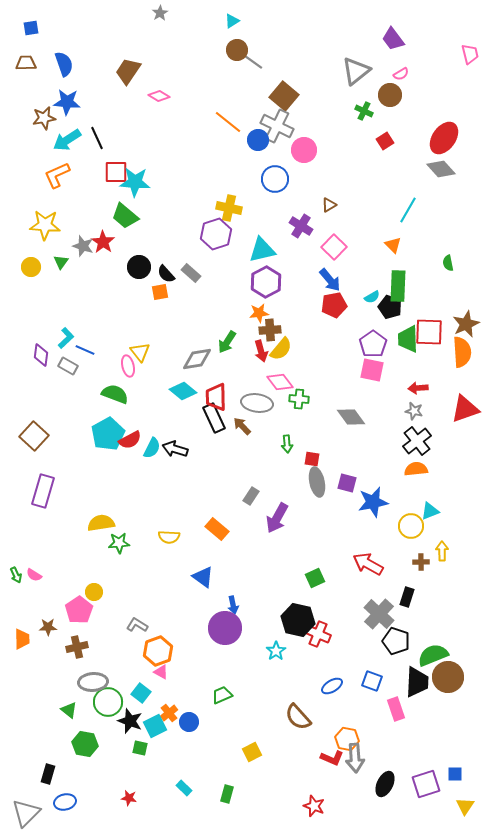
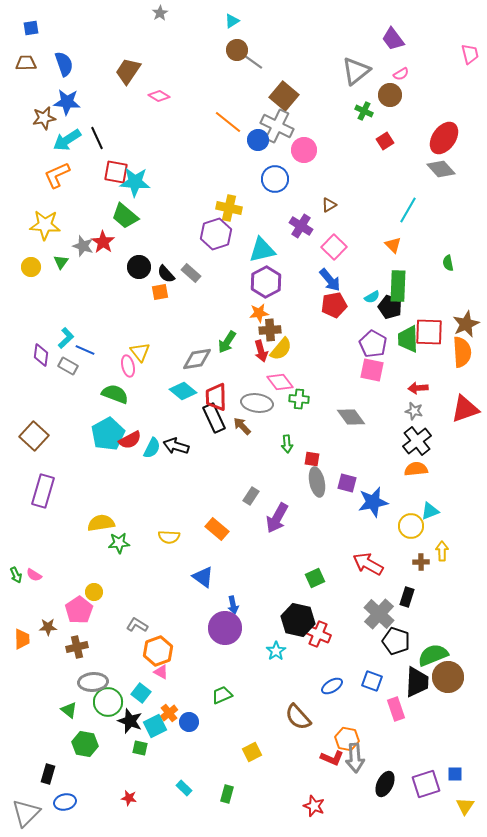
red square at (116, 172): rotated 10 degrees clockwise
purple pentagon at (373, 344): rotated 8 degrees counterclockwise
black arrow at (175, 449): moved 1 px right, 3 px up
